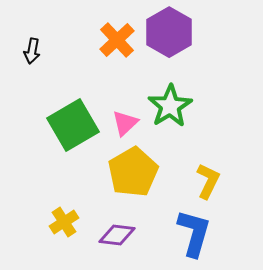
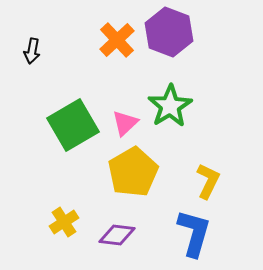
purple hexagon: rotated 9 degrees counterclockwise
